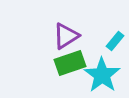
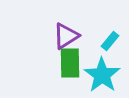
cyan rectangle: moved 5 px left
green rectangle: rotated 72 degrees counterclockwise
